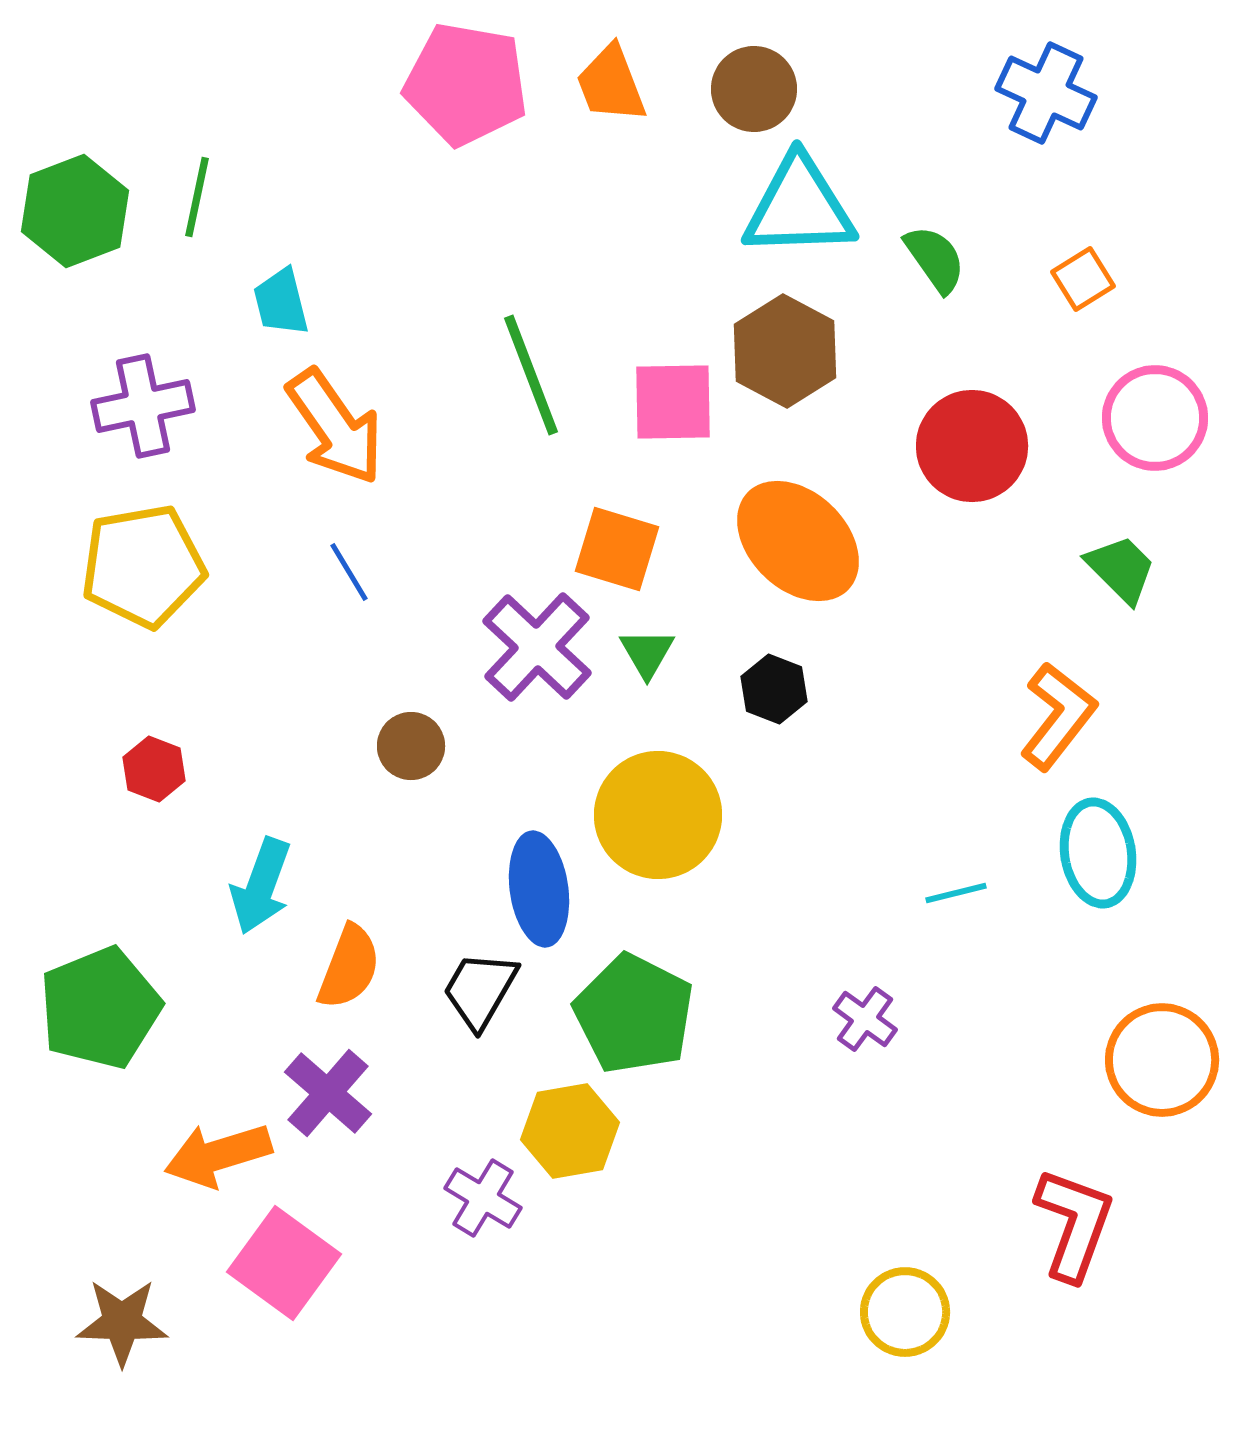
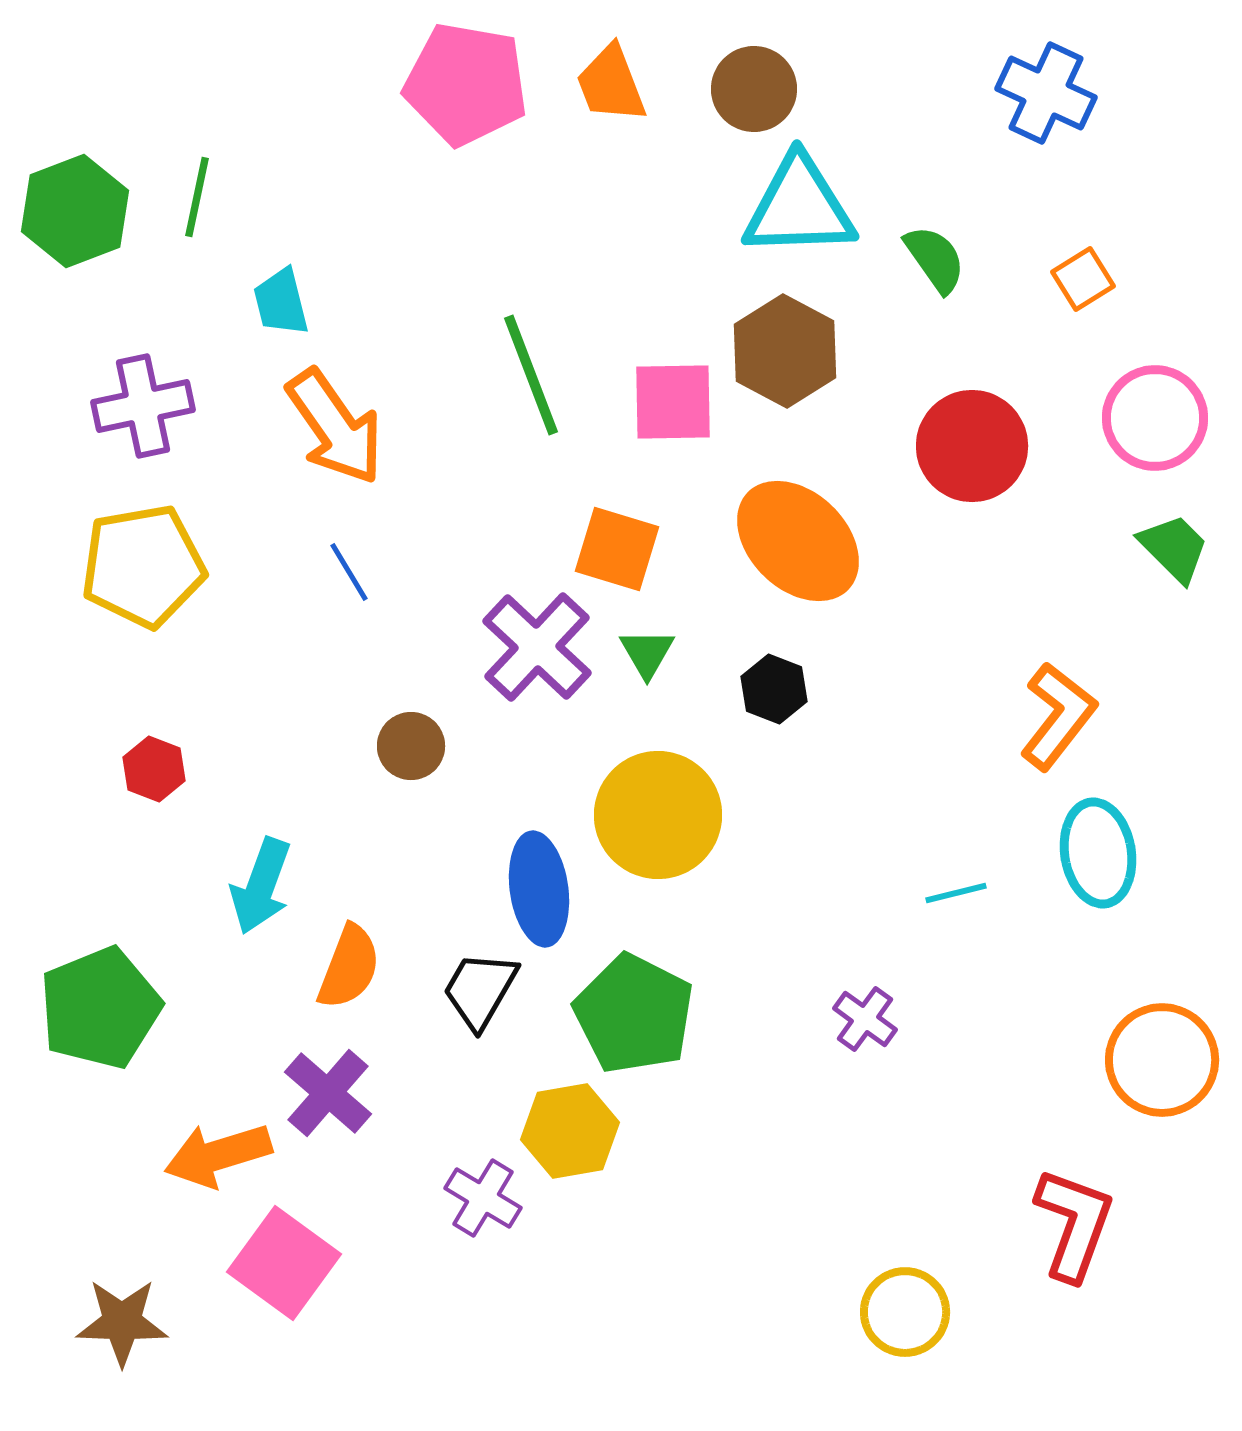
green trapezoid at (1121, 569): moved 53 px right, 21 px up
